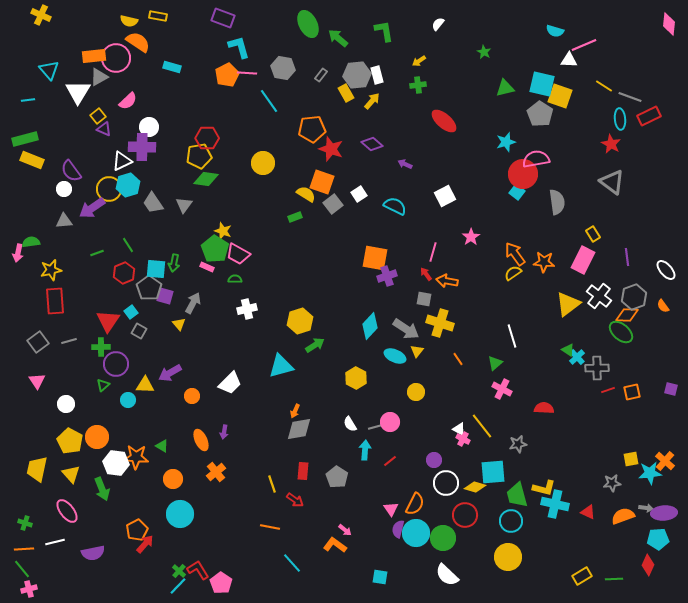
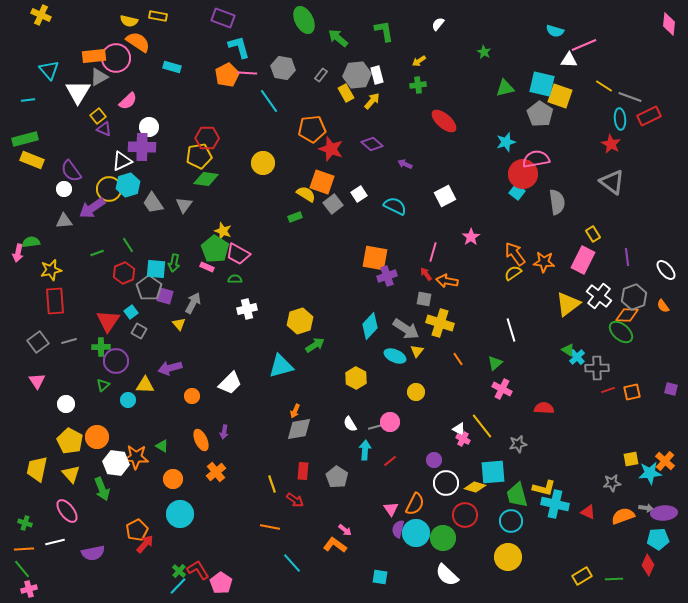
green ellipse at (308, 24): moved 4 px left, 4 px up
white line at (512, 336): moved 1 px left, 6 px up
purple circle at (116, 364): moved 3 px up
purple arrow at (170, 373): moved 5 px up; rotated 15 degrees clockwise
